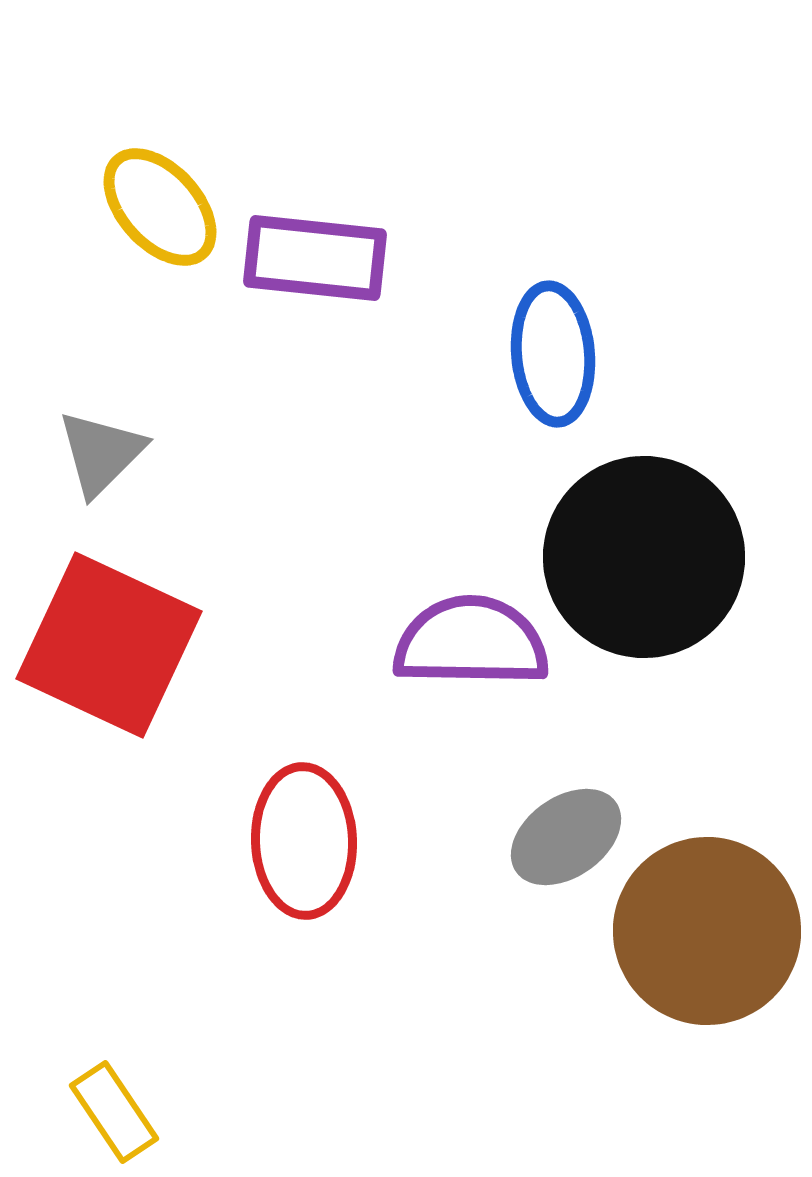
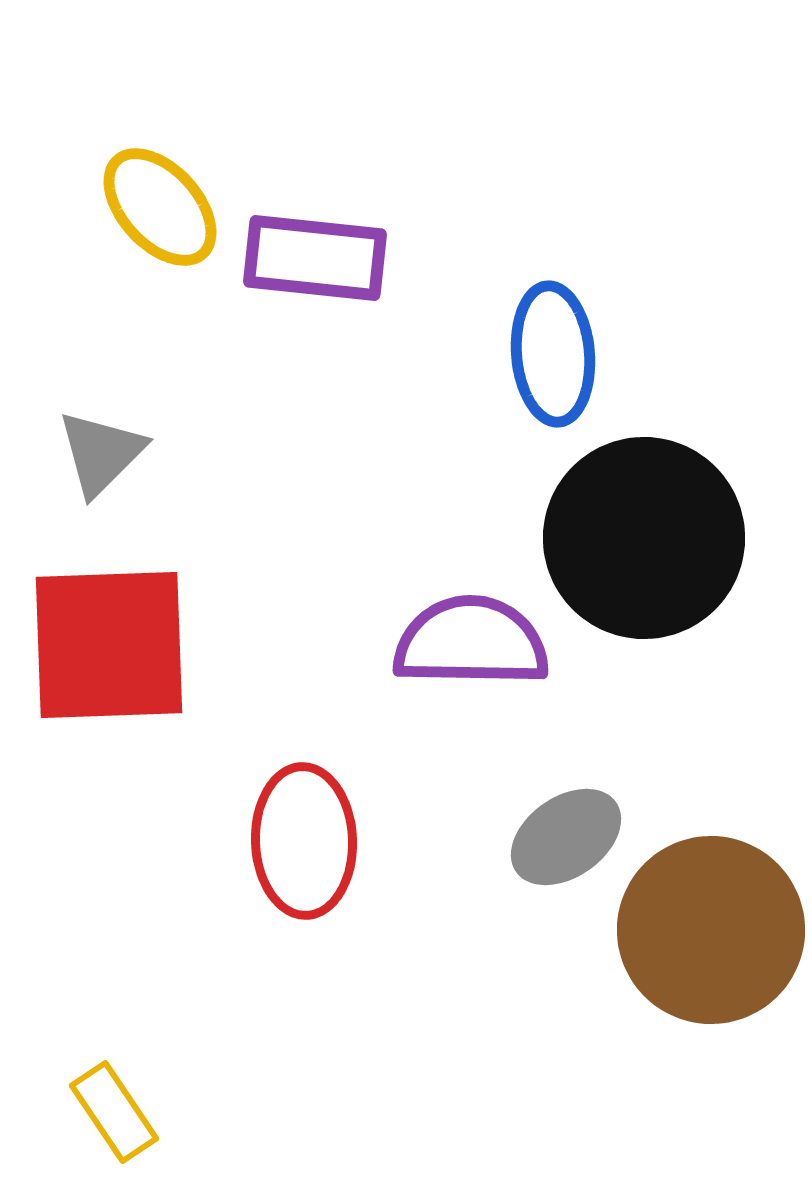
black circle: moved 19 px up
red square: rotated 27 degrees counterclockwise
brown circle: moved 4 px right, 1 px up
